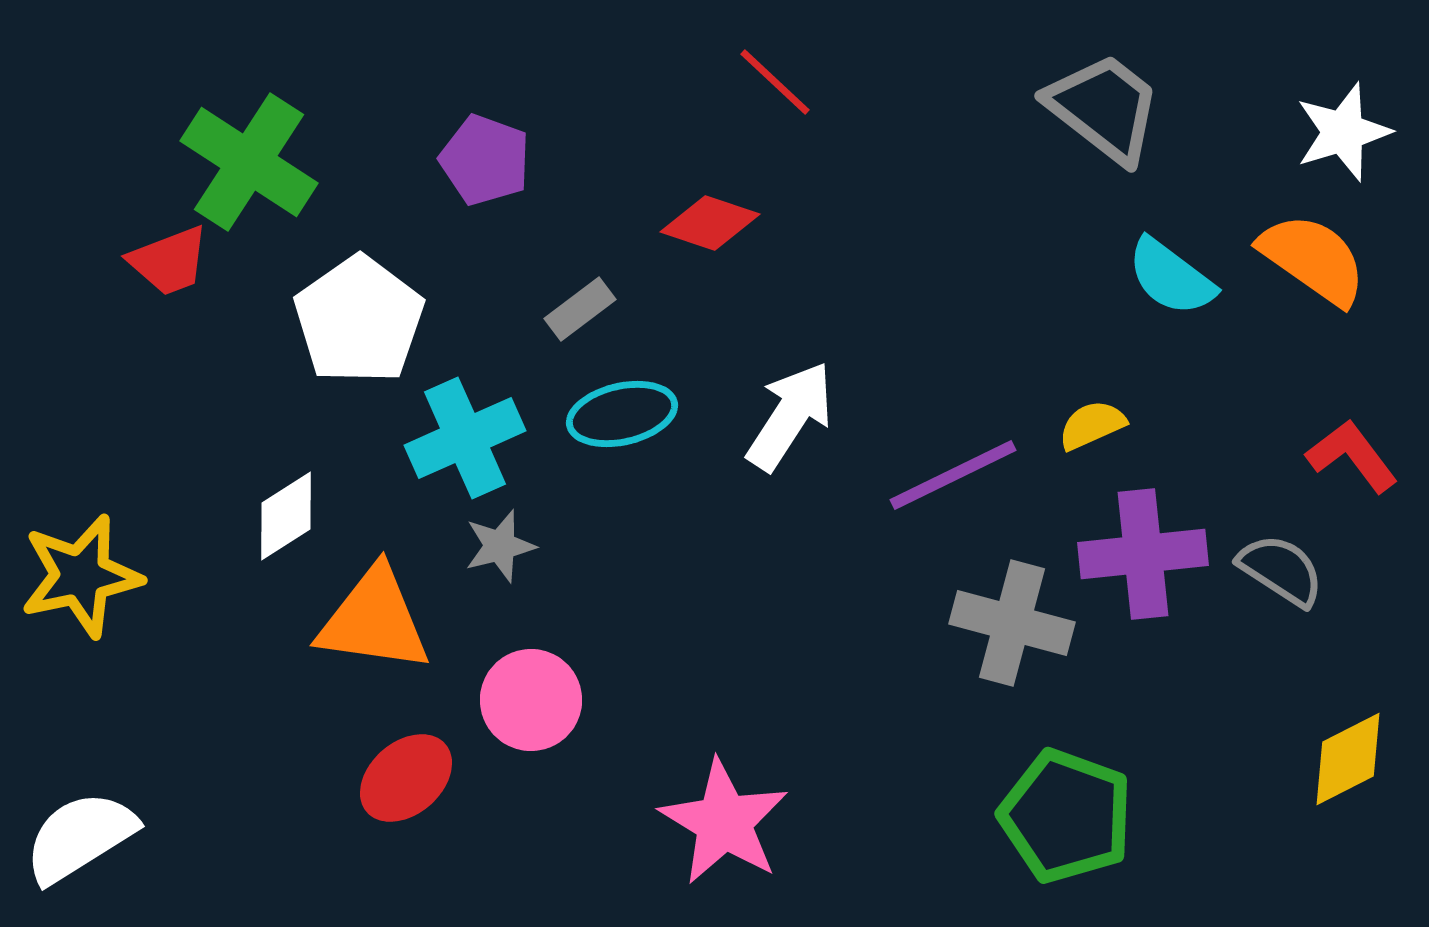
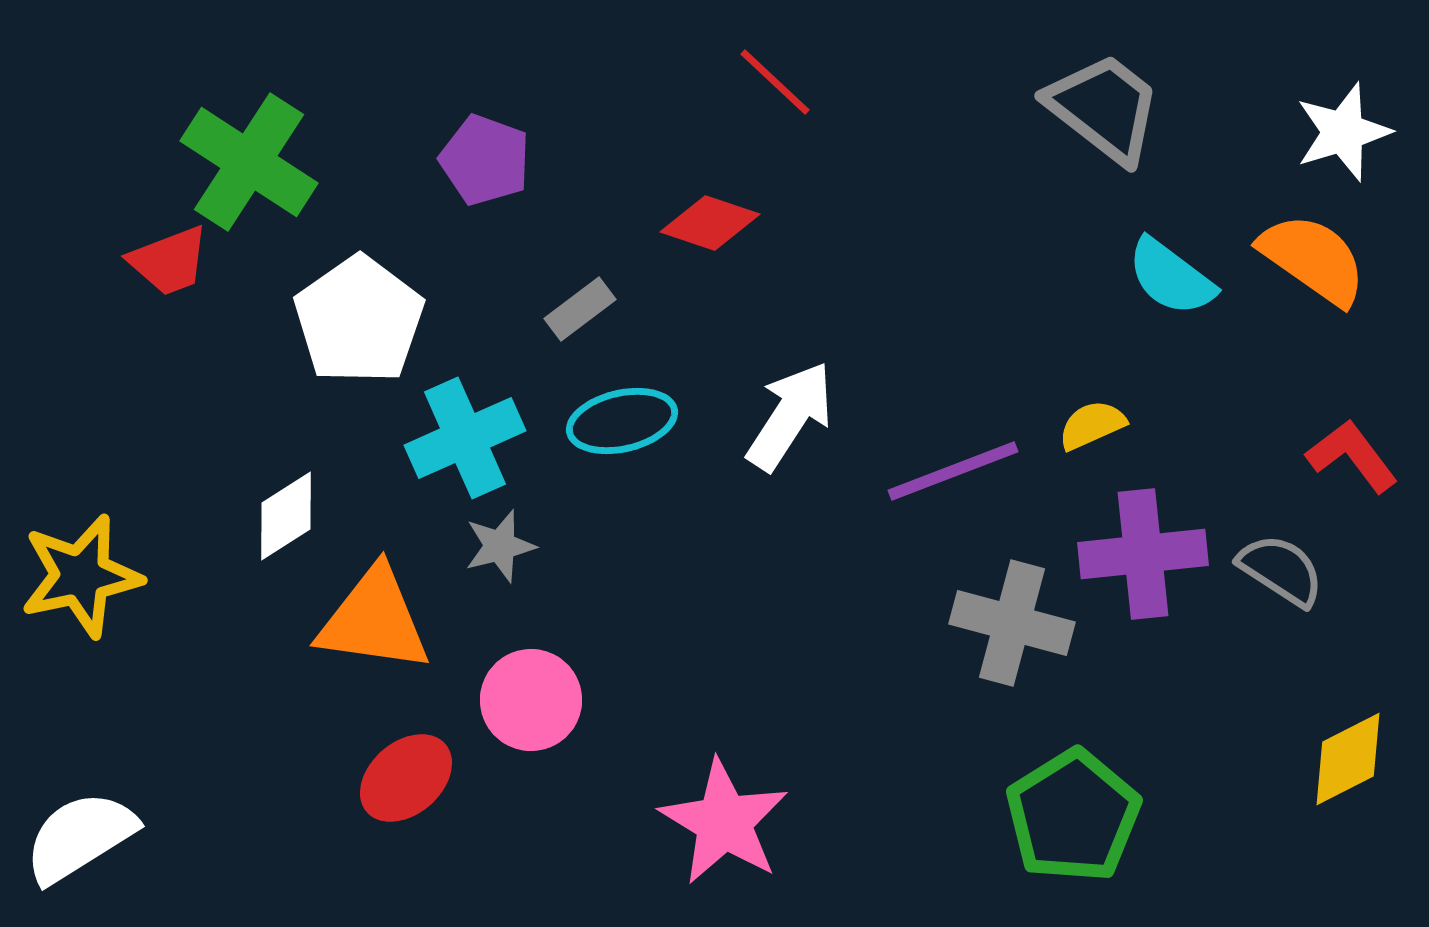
cyan ellipse: moved 7 px down
purple line: moved 4 px up; rotated 5 degrees clockwise
green pentagon: moved 7 px right; rotated 20 degrees clockwise
